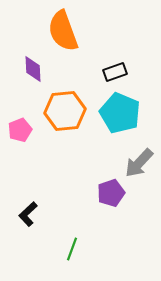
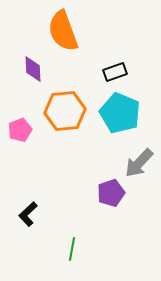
green line: rotated 10 degrees counterclockwise
